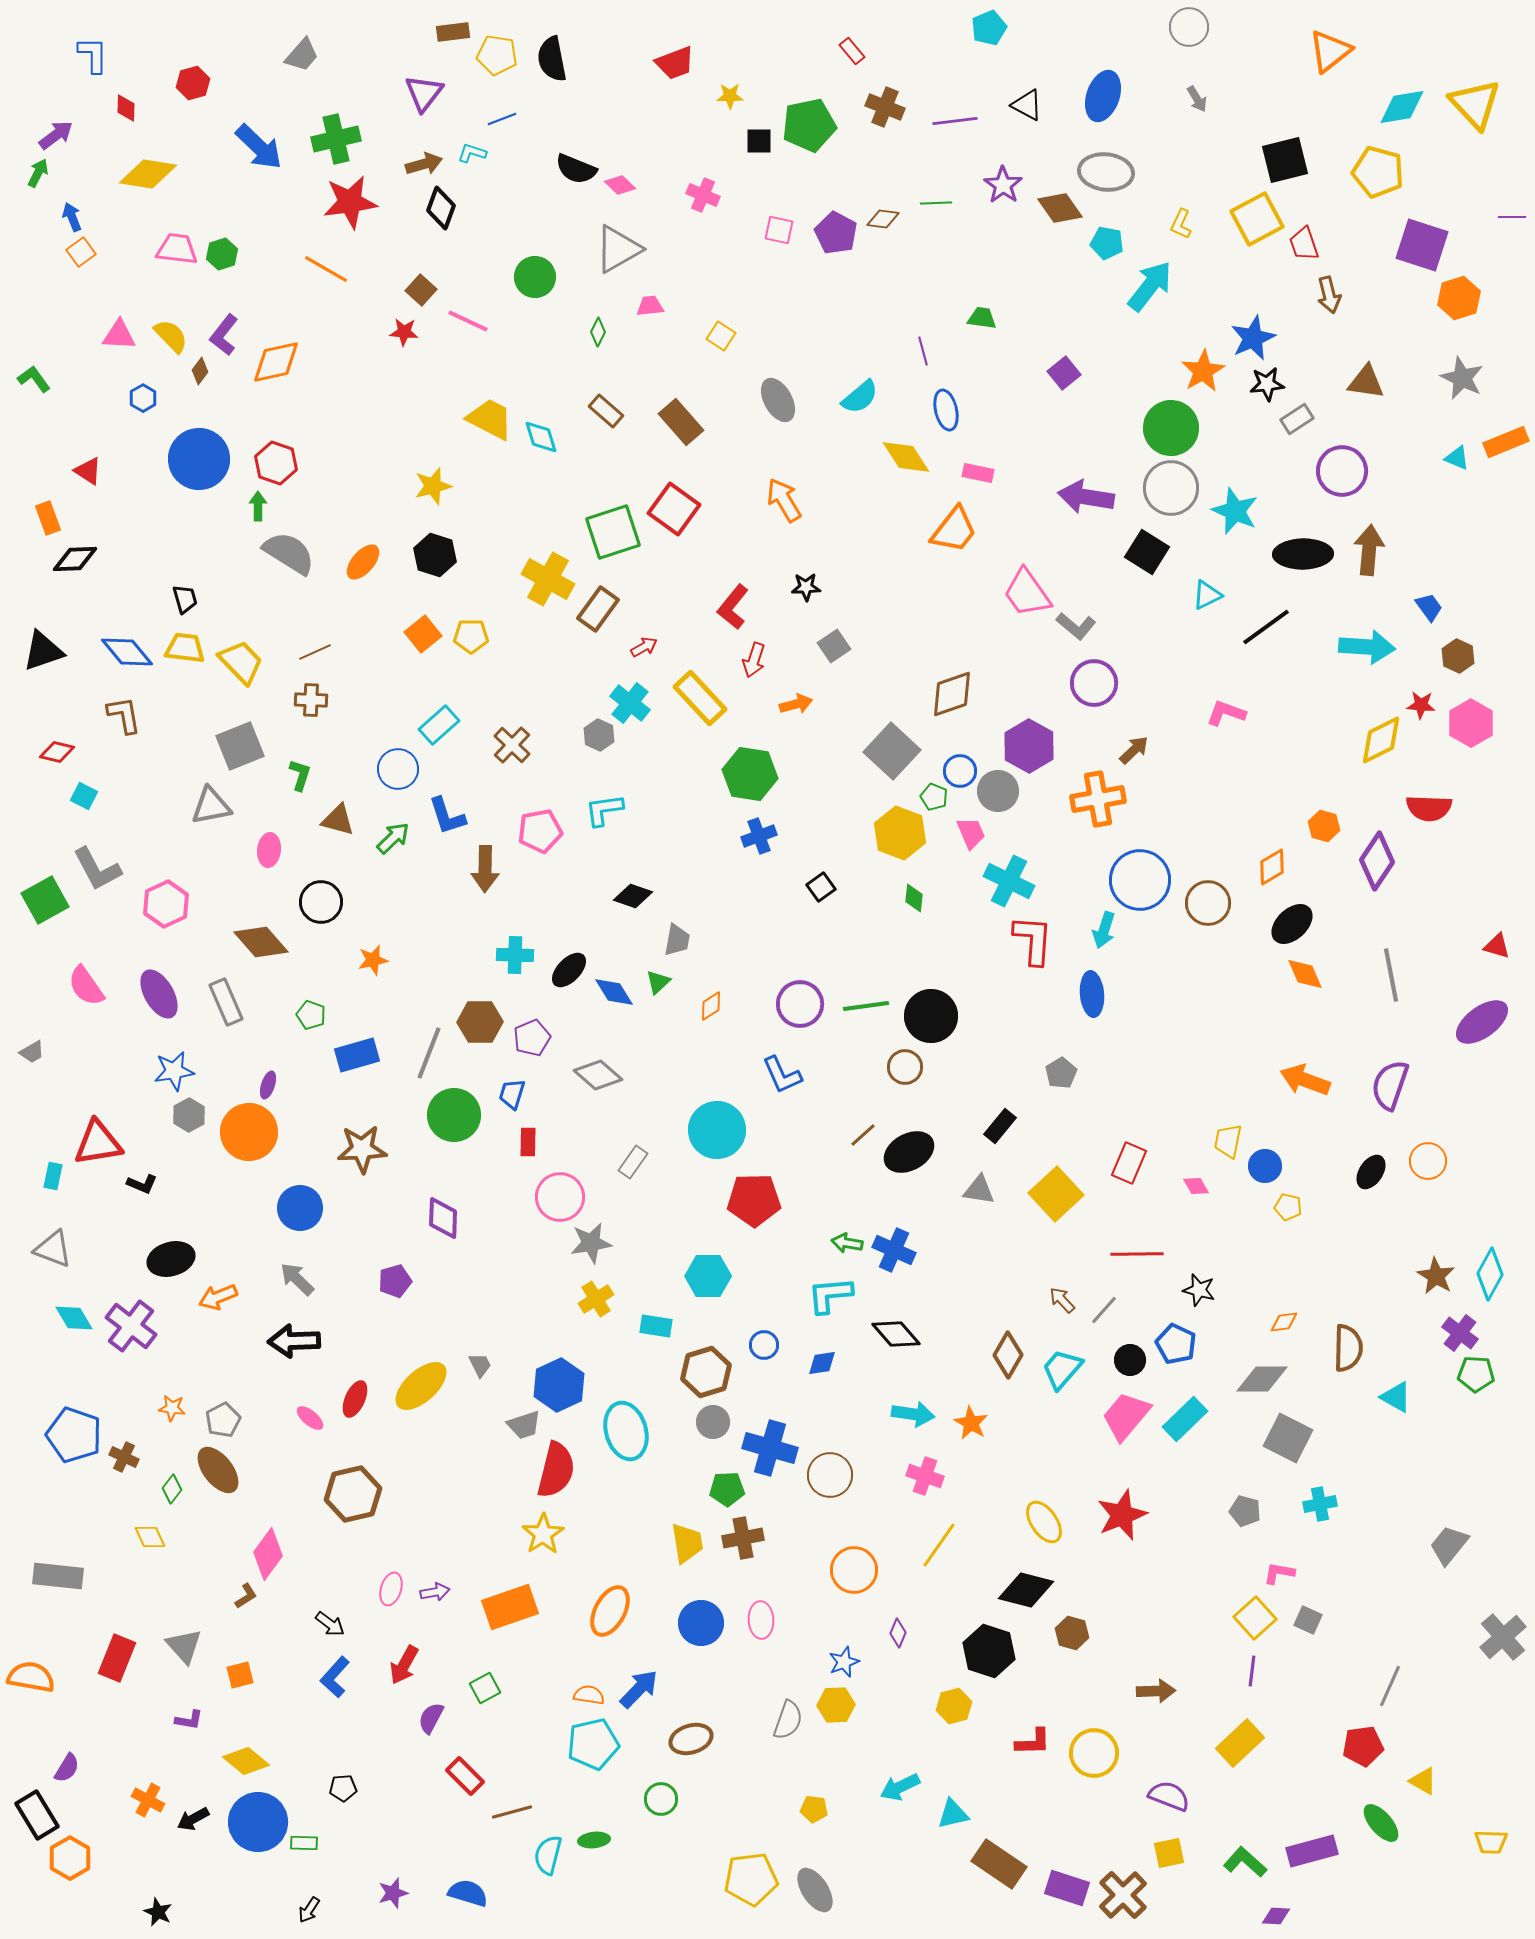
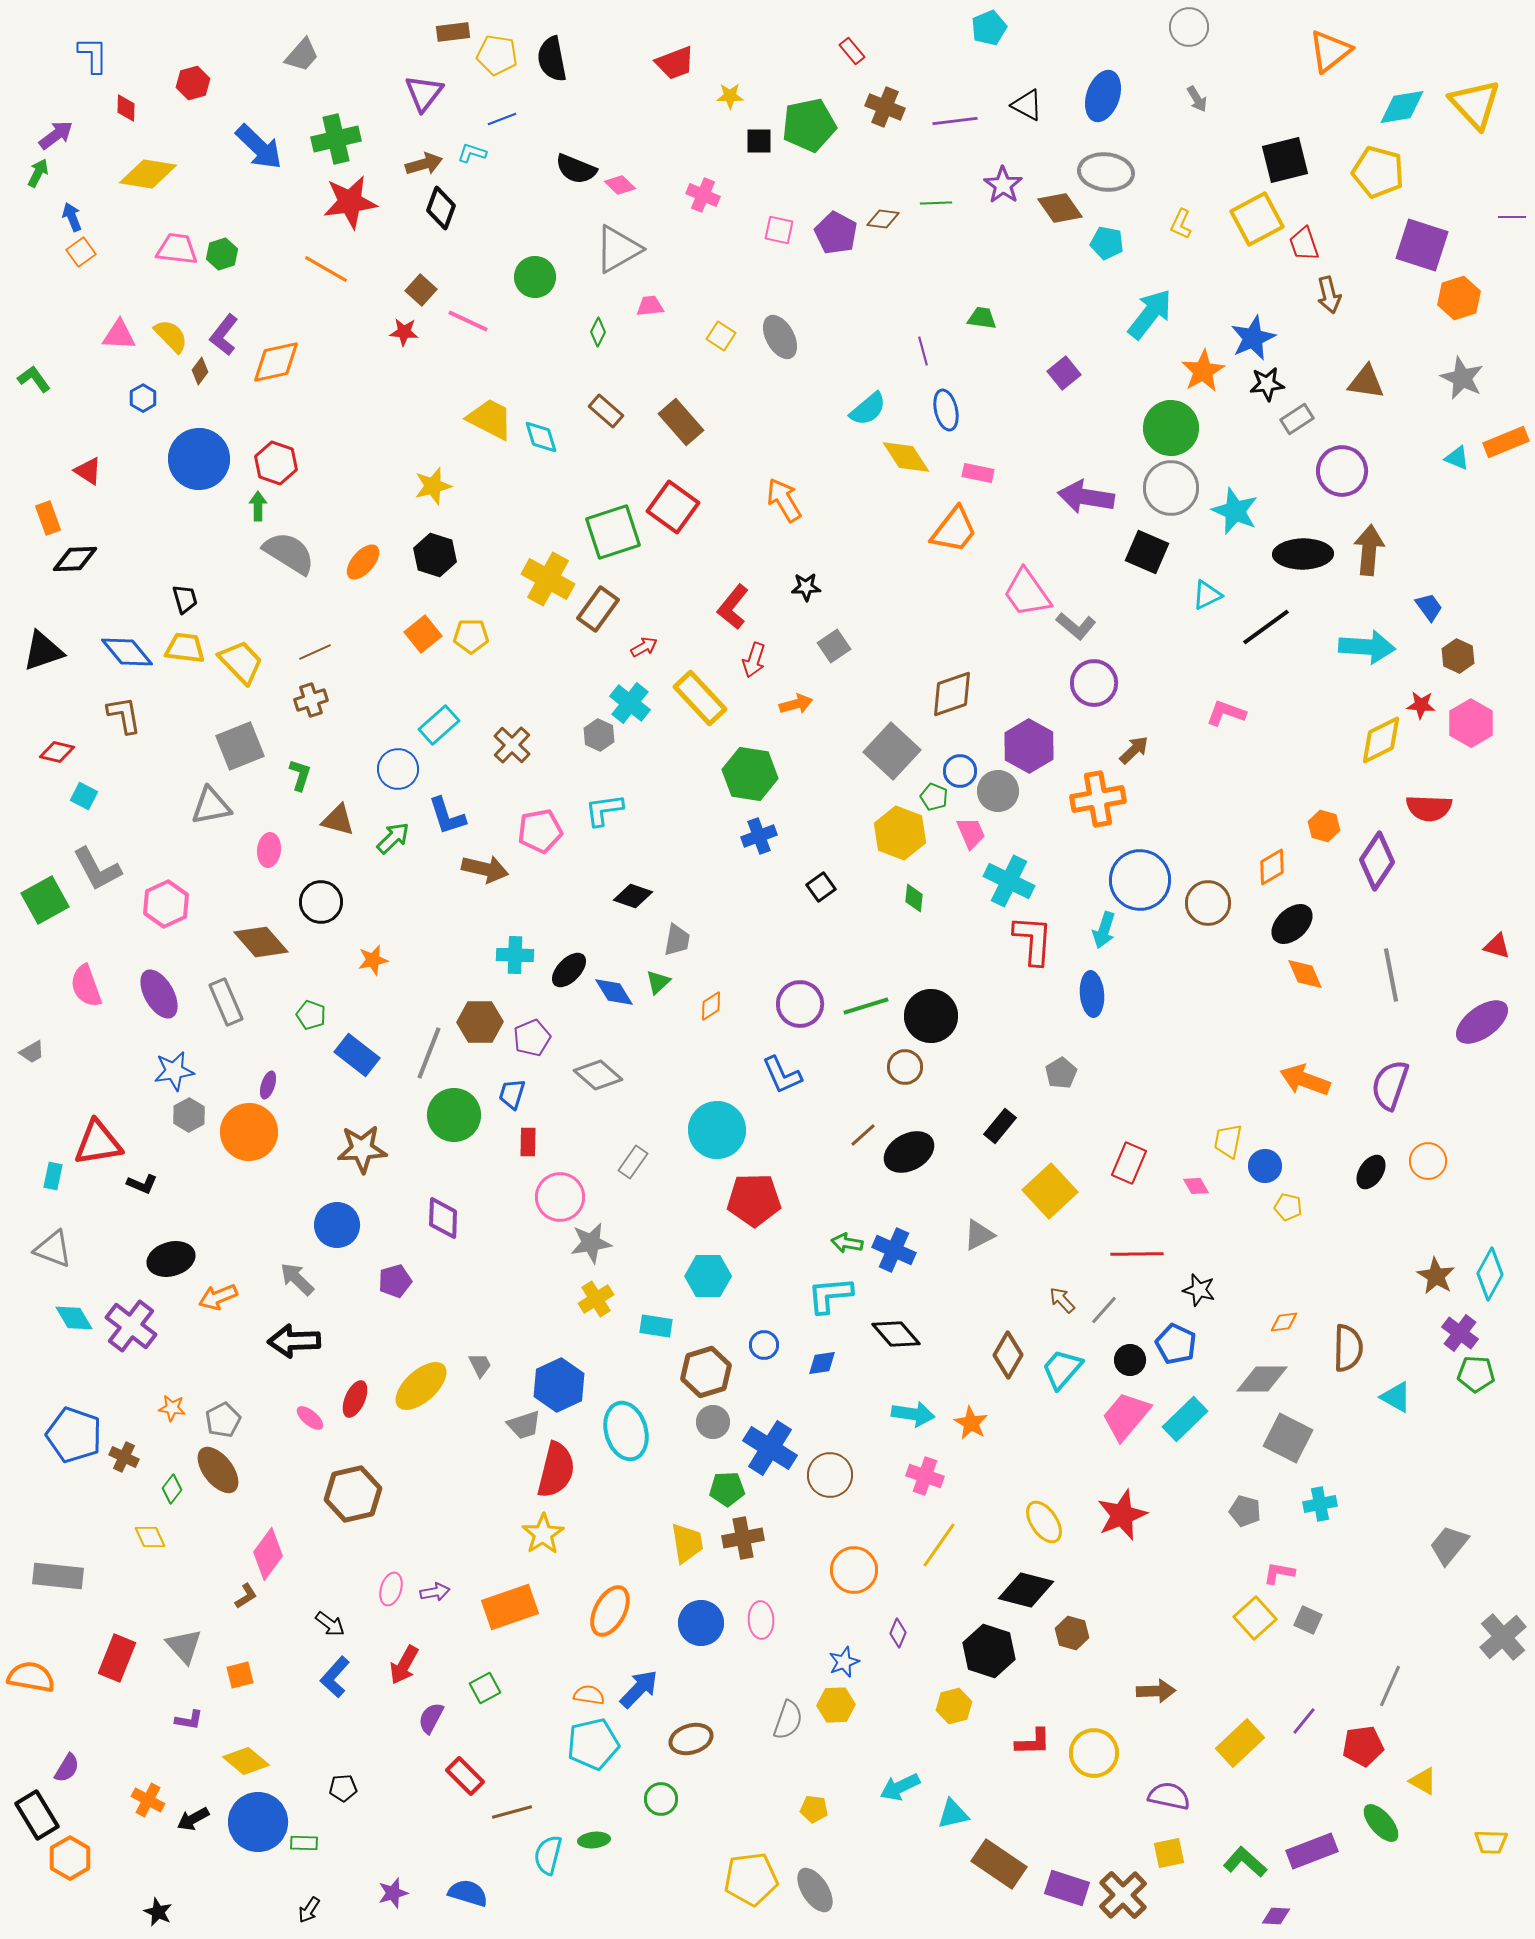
cyan arrow at (1150, 286): moved 28 px down
cyan semicircle at (860, 397): moved 8 px right, 12 px down
gray ellipse at (778, 400): moved 2 px right, 63 px up
red square at (674, 509): moved 1 px left, 2 px up
black square at (1147, 552): rotated 9 degrees counterclockwise
brown cross at (311, 700): rotated 20 degrees counterclockwise
brown arrow at (485, 869): rotated 78 degrees counterclockwise
pink semicircle at (86, 986): rotated 15 degrees clockwise
green line at (866, 1006): rotated 9 degrees counterclockwise
blue rectangle at (357, 1055): rotated 54 degrees clockwise
gray triangle at (979, 1190): moved 45 px down; rotated 36 degrees counterclockwise
yellow square at (1056, 1194): moved 6 px left, 3 px up
blue circle at (300, 1208): moved 37 px right, 17 px down
blue cross at (770, 1448): rotated 16 degrees clockwise
purple line at (1252, 1671): moved 52 px right, 50 px down; rotated 32 degrees clockwise
purple semicircle at (1169, 1796): rotated 9 degrees counterclockwise
purple rectangle at (1312, 1851): rotated 6 degrees counterclockwise
